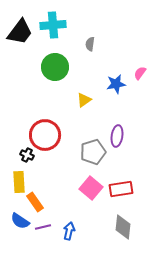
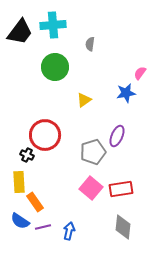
blue star: moved 10 px right, 9 px down
purple ellipse: rotated 15 degrees clockwise
